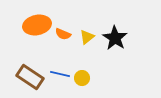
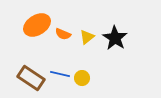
orange ellipse: rotated 20 degrees counterclockwise
brown rectangle: moved 1 px right, 1 px down
